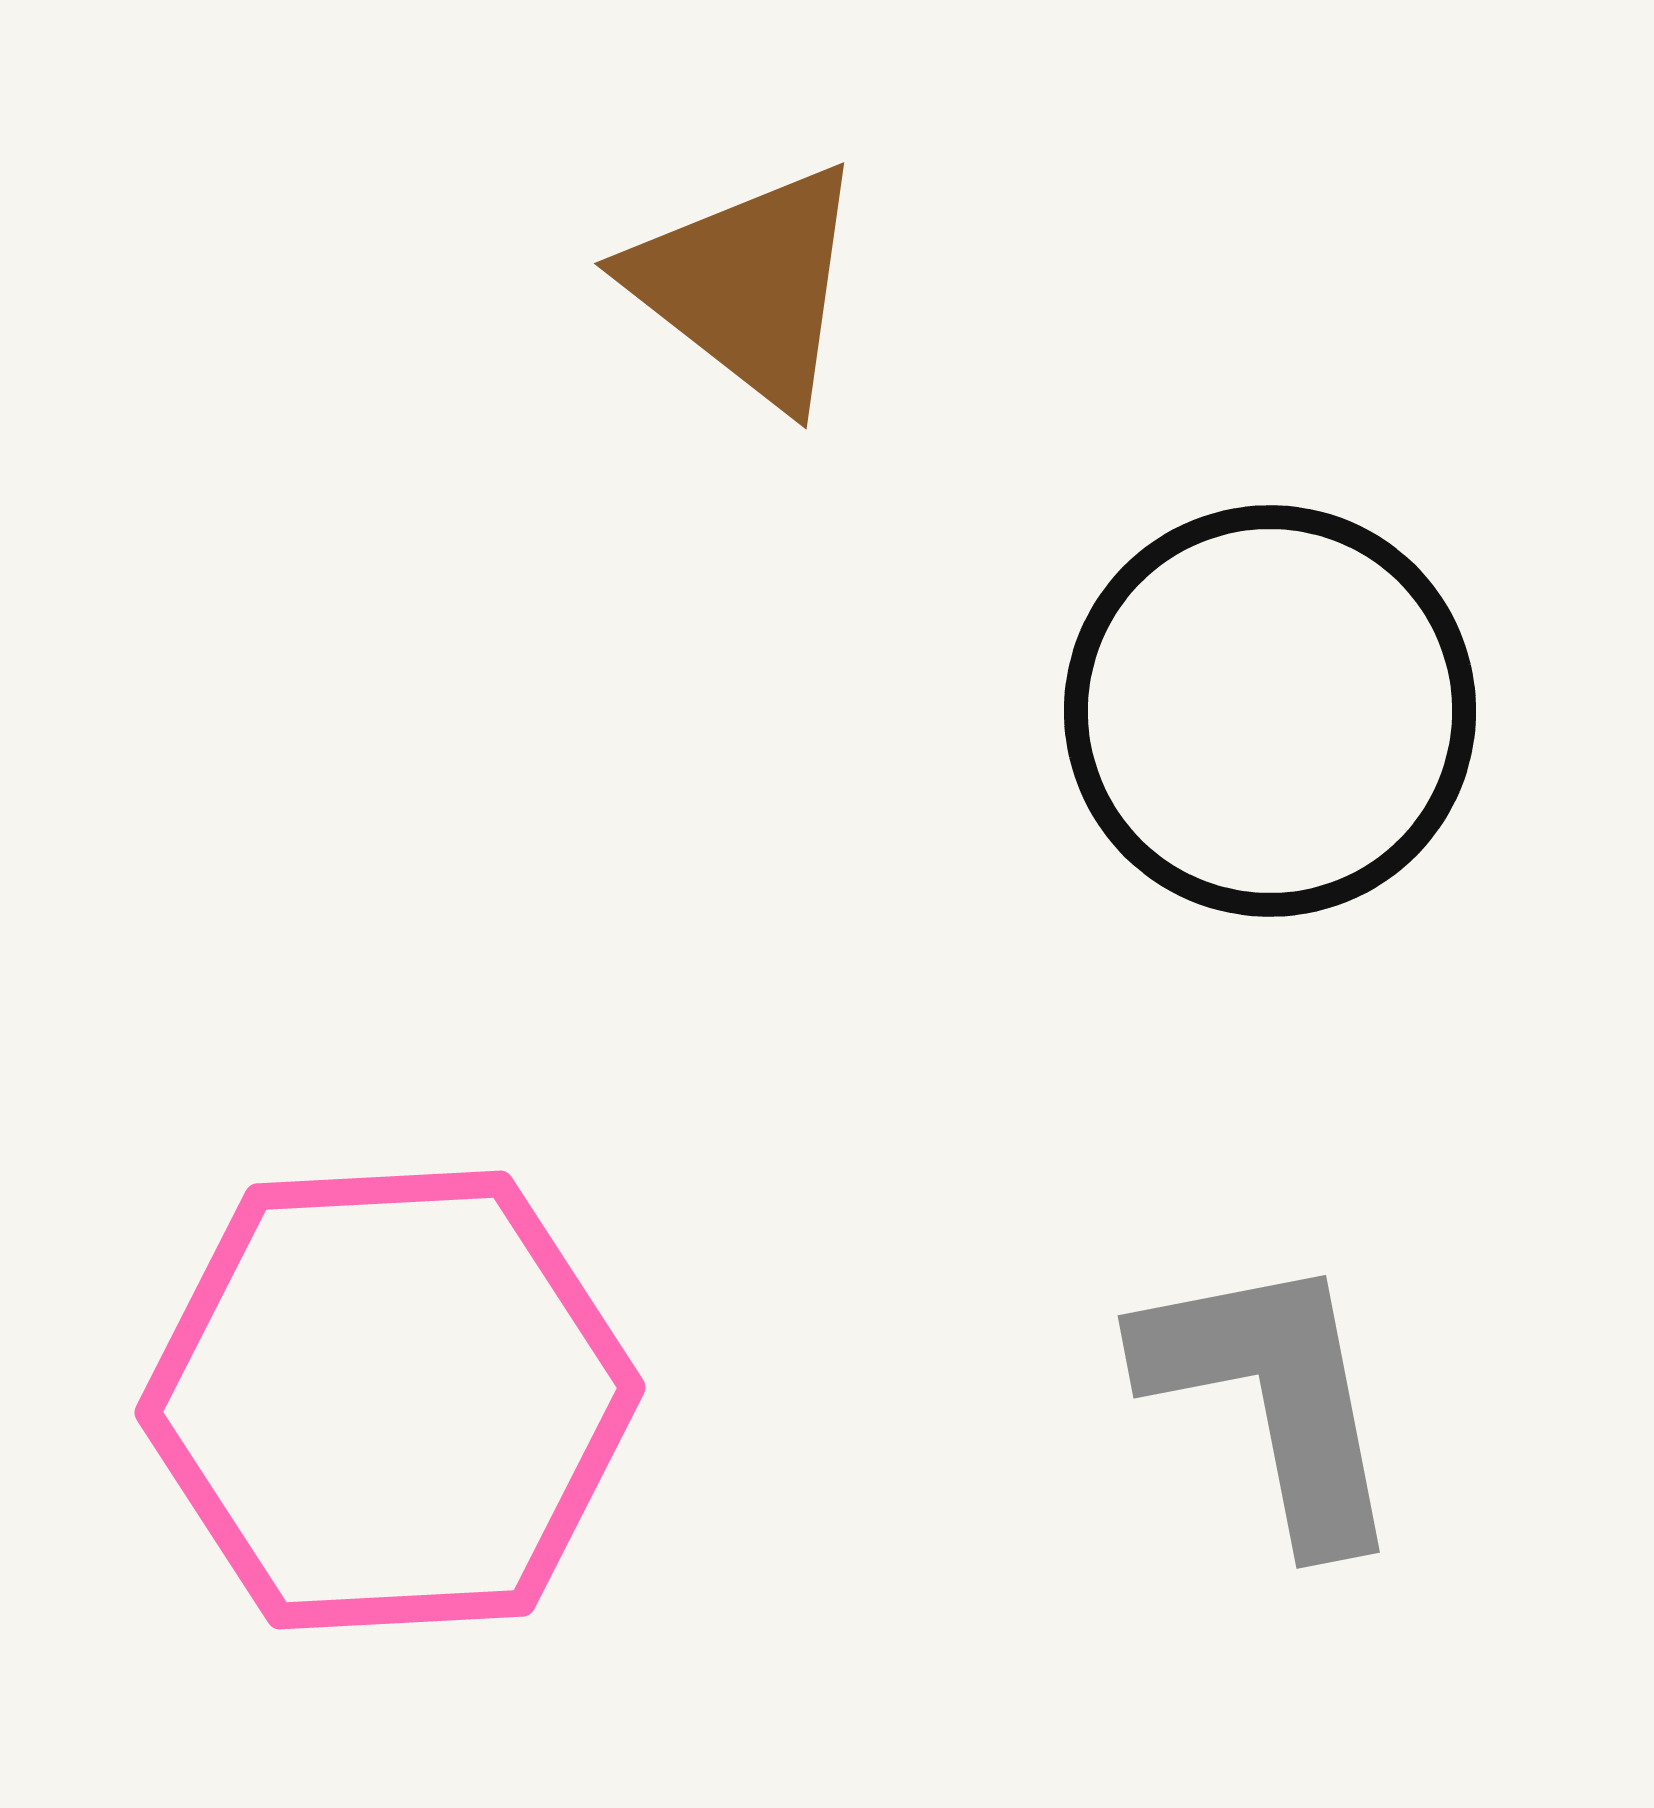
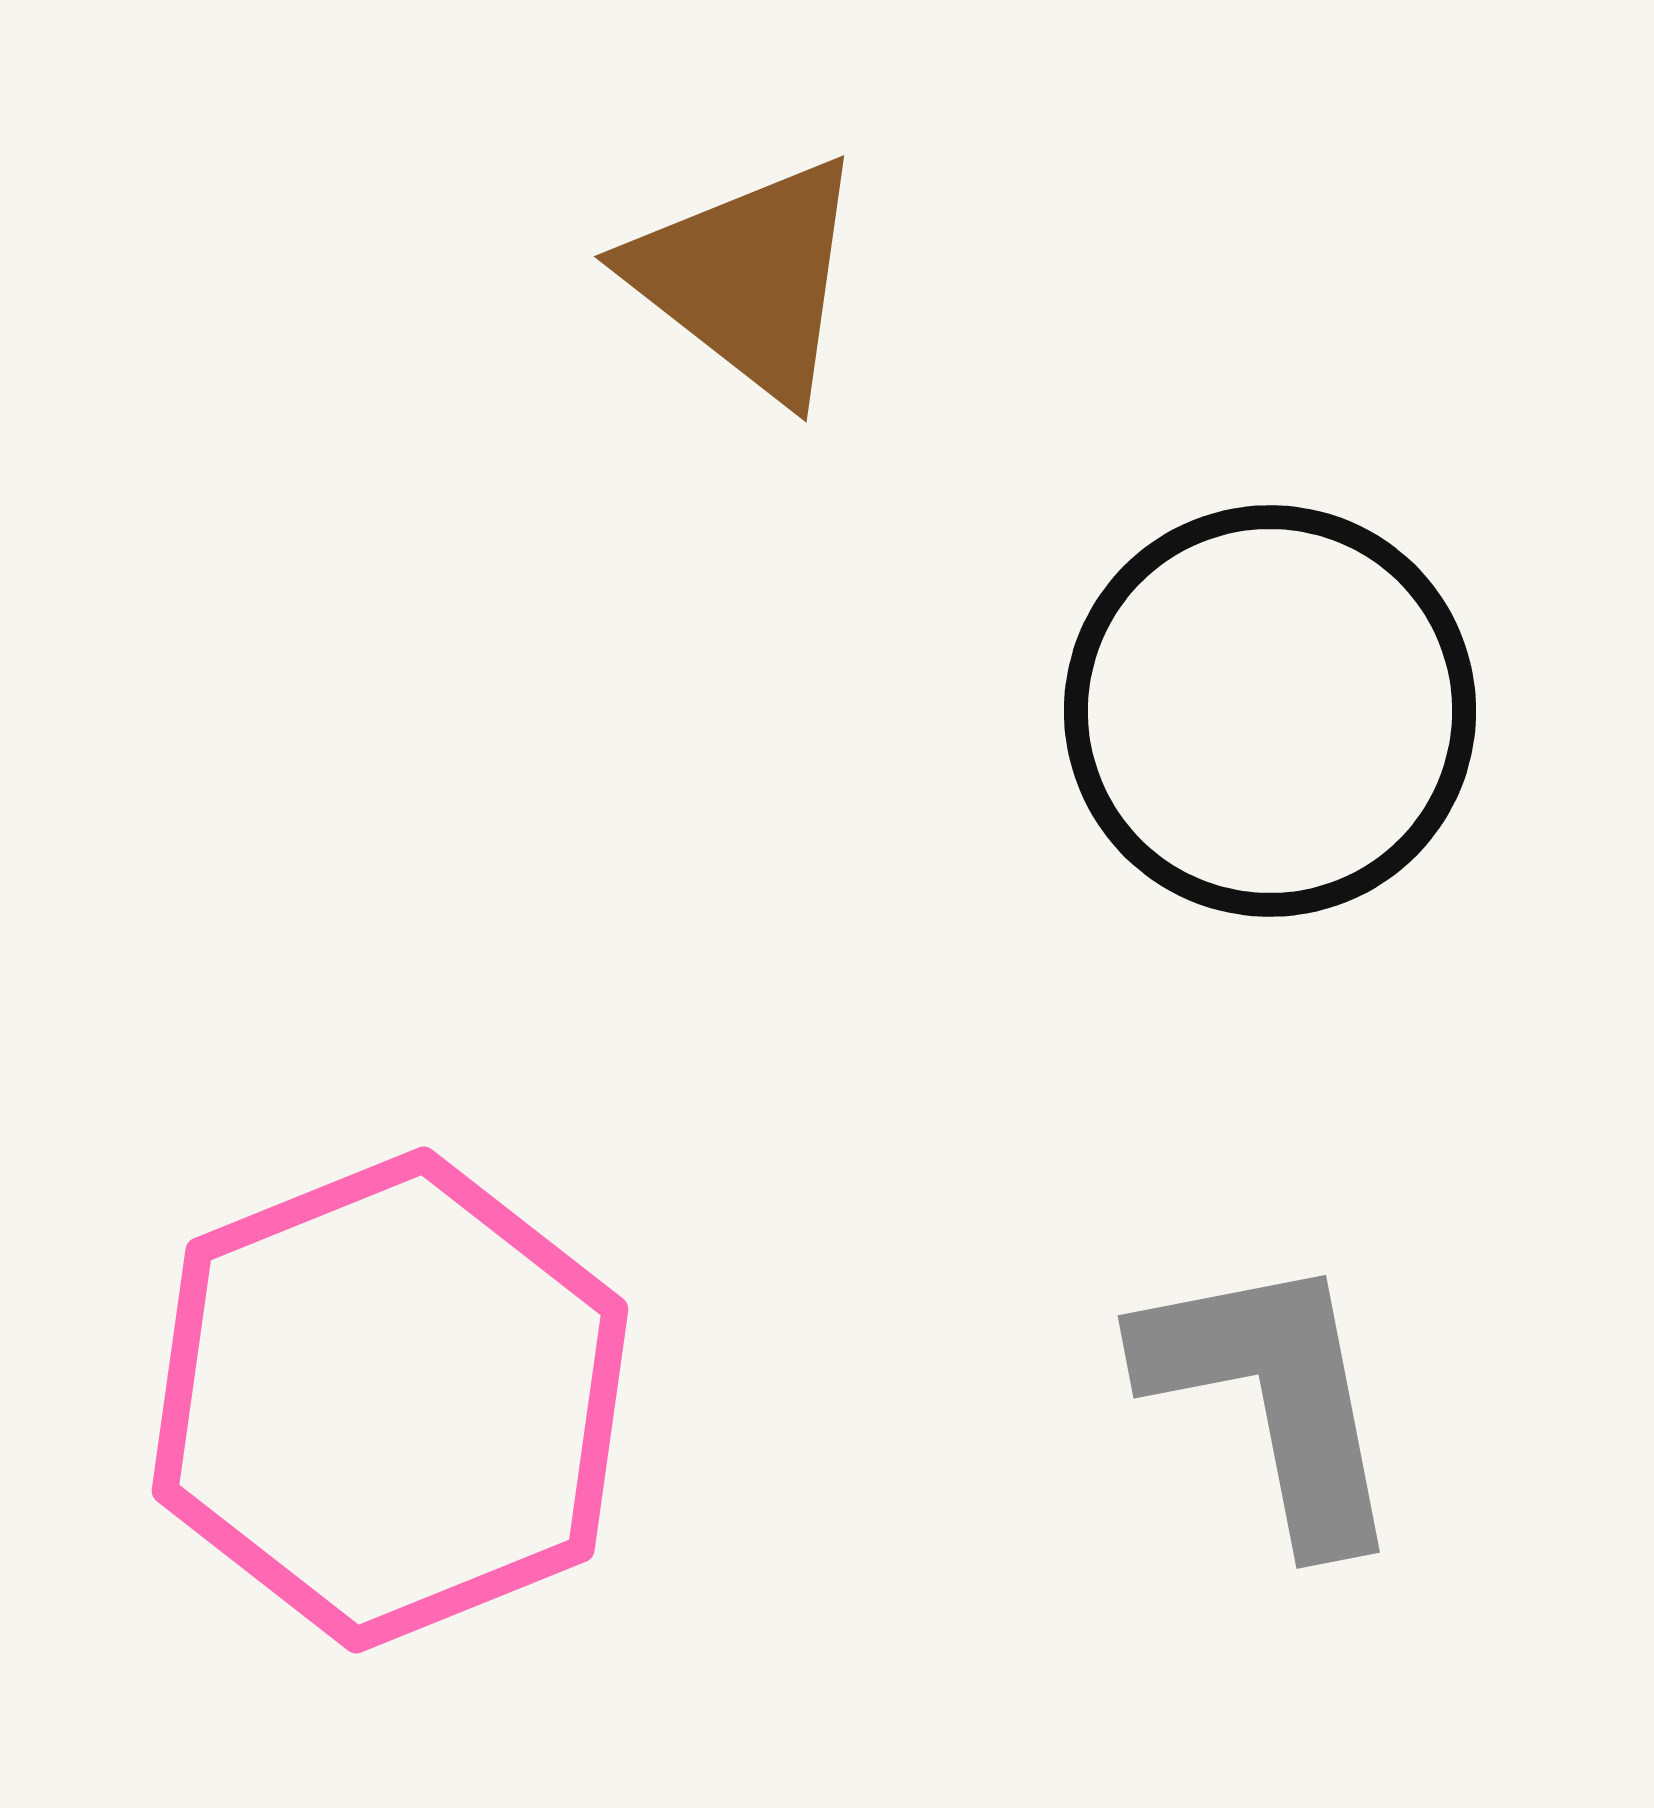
brown triangle: moved 7 px up
pink hexagon: rotated 19 degrees counterclockwise
